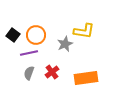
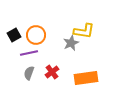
black square: moved 1 px right; rotated 24 degrees clockwise
gray star: moved 6 px right, 1 px up
